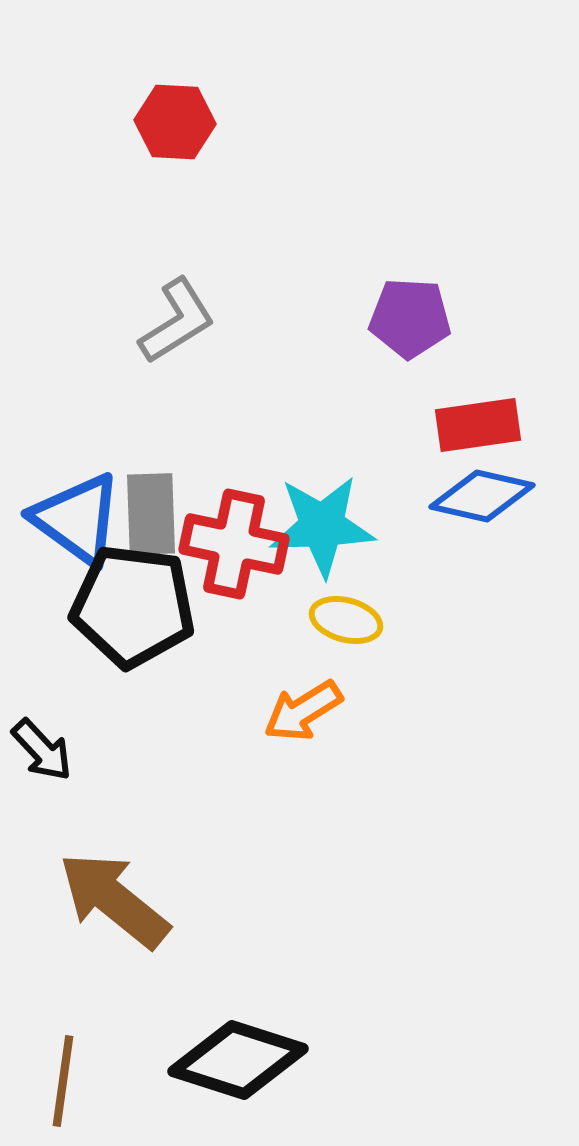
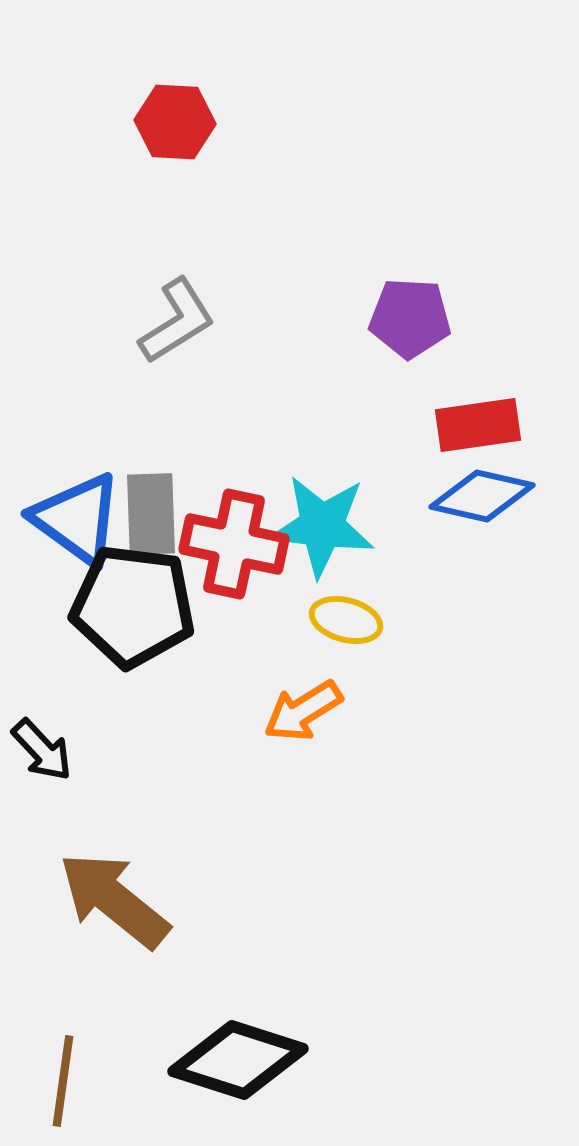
cyan star: rotated 9 degrees clockwise
